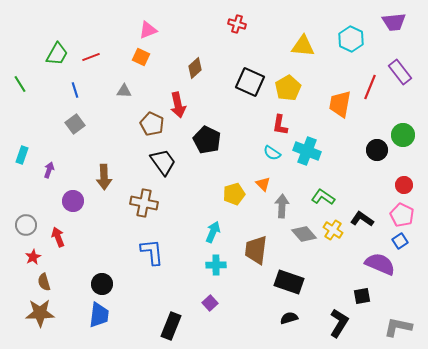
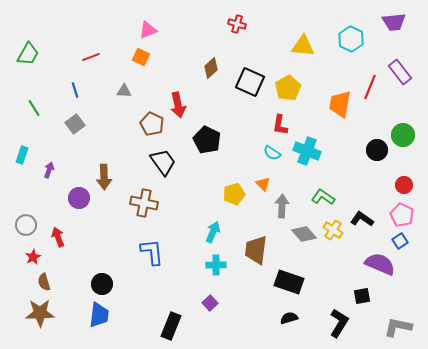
green trapezoid at (57, 54): moved 29 px left
brown diamond at (195, 68): moved 16 px right
green line at (20, 84): moved 14 px right, 24 px down
purple circle at (73, 201): moved 6 px right, 3 px up
